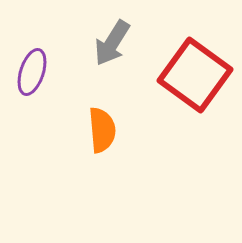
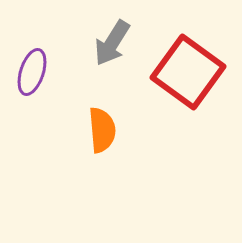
red square: moved 7 px left, 3 px up
